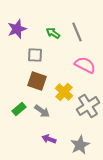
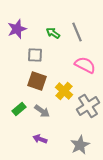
yellow cross: moved 1 px up
purple arrow: moved 9 px left
